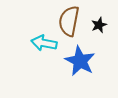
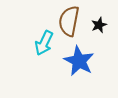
cyan arrow: rotated 75 degrees counterclockwise
blue star: moved 1 px left
